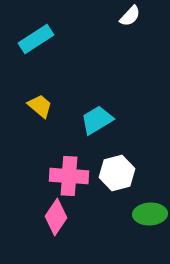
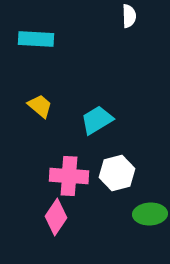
white semicircle: moved 1 px left; rotated 45 degrees counterclockwise
cyan rectangle: rotated 36 degrees clockwise
